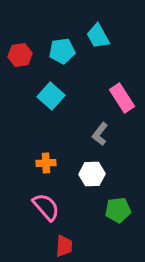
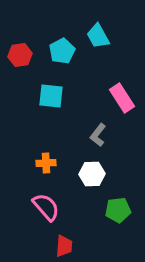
cyan pentagon: rotated 20 degrees counterclockwise
cyan square: rotated 36 degrees counterclockwise
gray L-shape: moved 2 px left, 1 px down
